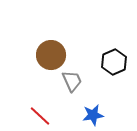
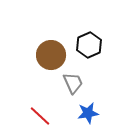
black hexagon: moved 25 px left, 17 px up
gray trapezoid: moved 1 px right, 2 px down
blue star: moved 5 px left, 2 px up
